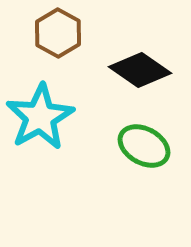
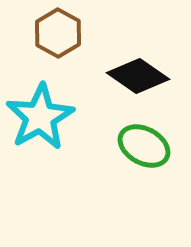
black diamond: moved 2 px left, 6 px down
